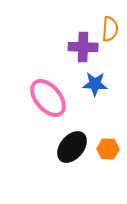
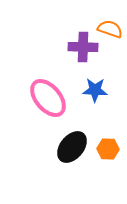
orange semicircle: rotated 75 degrees counterclockwise
blue star: moved 6 px down
